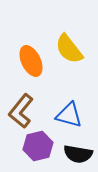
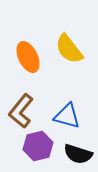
orange ellipse: moved 3 px left, 4 px up
blue triangle: moved 2 px left, 1 px down
black semicircle: rotated 8 degrees clockwise
